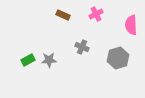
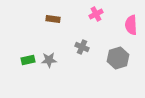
brown rectangle: moved 10 px left, 4 px down; rotated 16 degrees counterclockwise
green rectangle: rotated 16 degrees clockwise
